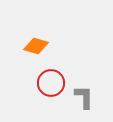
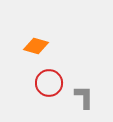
red circle: moved 2 px left
